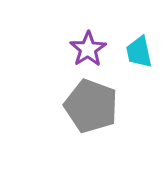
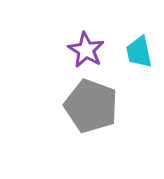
purple star: moved 2 px left, 1 px down; rotated 9 degrees counterclockwise
